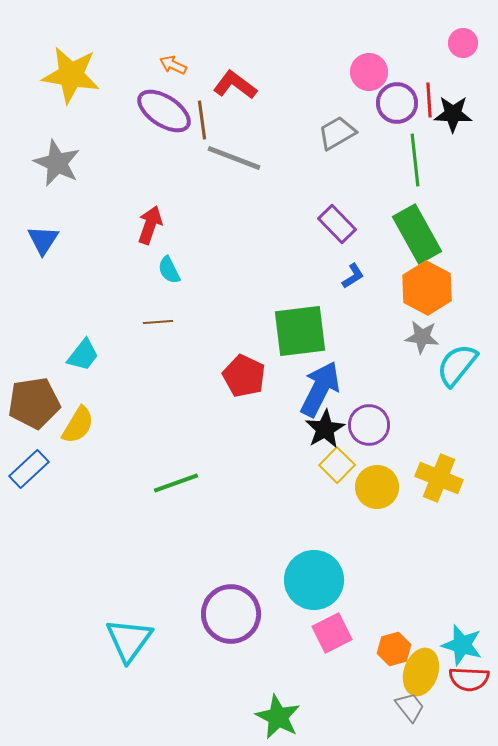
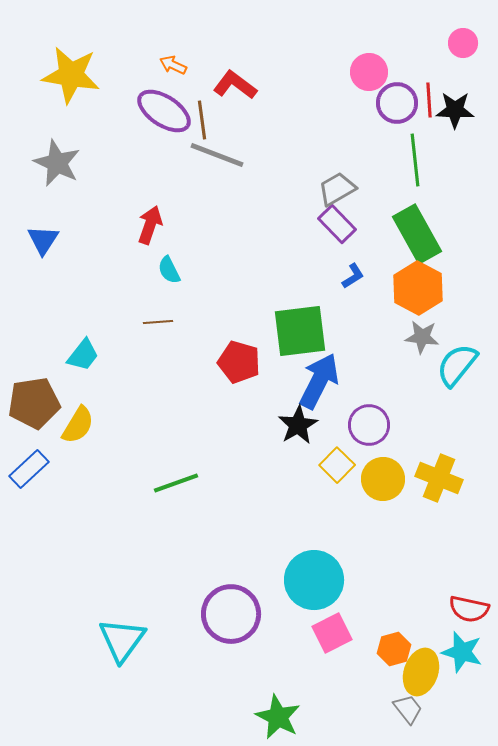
black star at (453, 114): moved 2 px right, 4 px up
gray trapezoid at (337, 133): moved 56 px down
gray line at (234, 158): moved 17 px left, 3 px up
orange hexagon at (427, 288): moved 9 px left
red pentagon at (244, 376): moved 5 px left, 14 px up; rotated 9 degrees counterclockwise
blue arrow at (320, 389): moved 1 px left, 8 px up
black star at (325, 429): moved 27 px left, 4 px up
yellow circle at (377, 487): moved 6 px right, 8 px up
cyan triangle at (129, 640): moved 7 px left
cyan star at (462, 645): moved 7 px down
red semicircle at (469, 679): moved 70 px up; rotated 9 degrees clockwise
gray trapezoid at (410, 707): moved 2 px left, 2 px down
